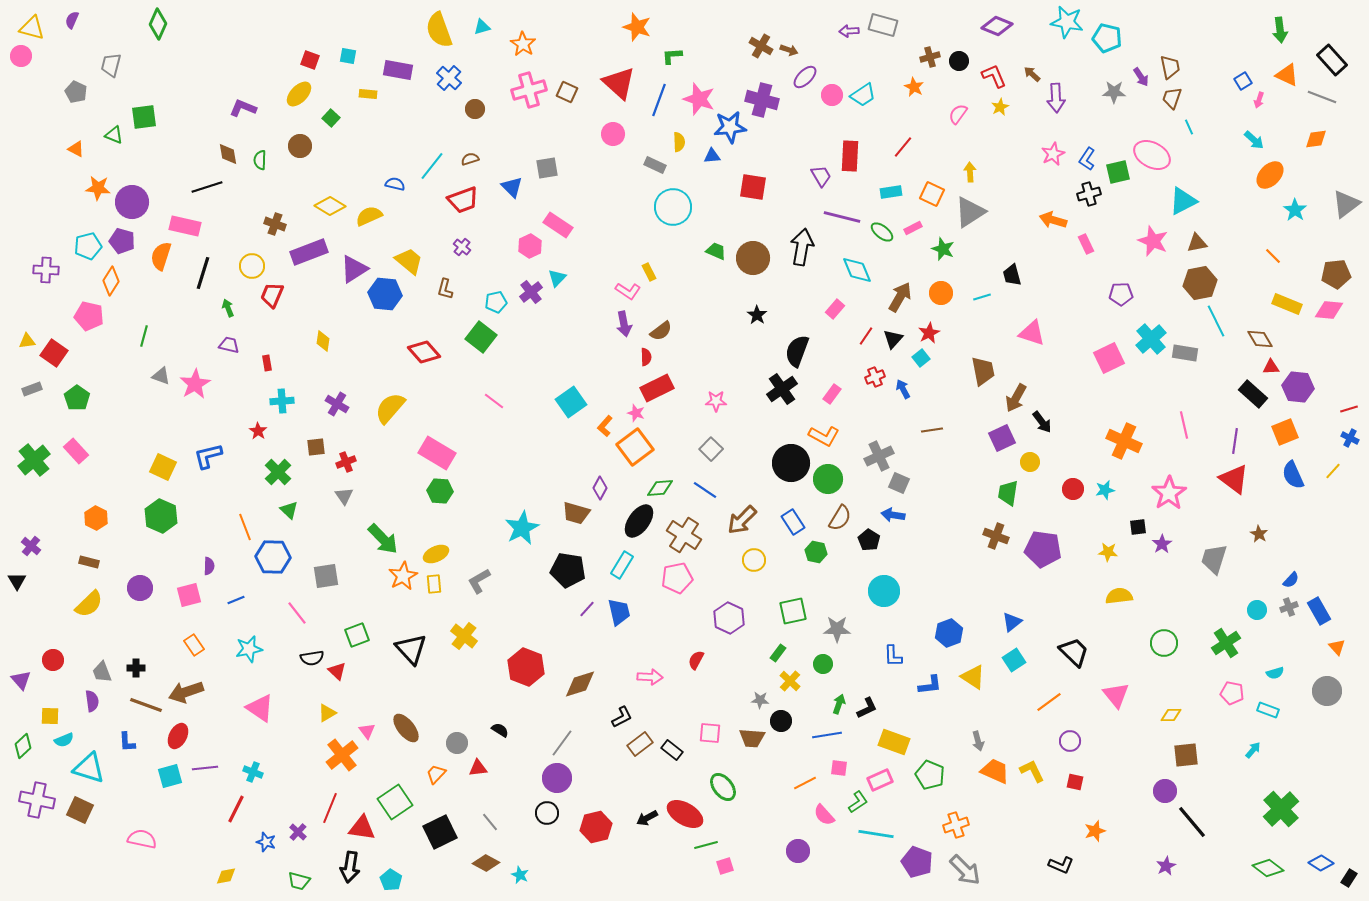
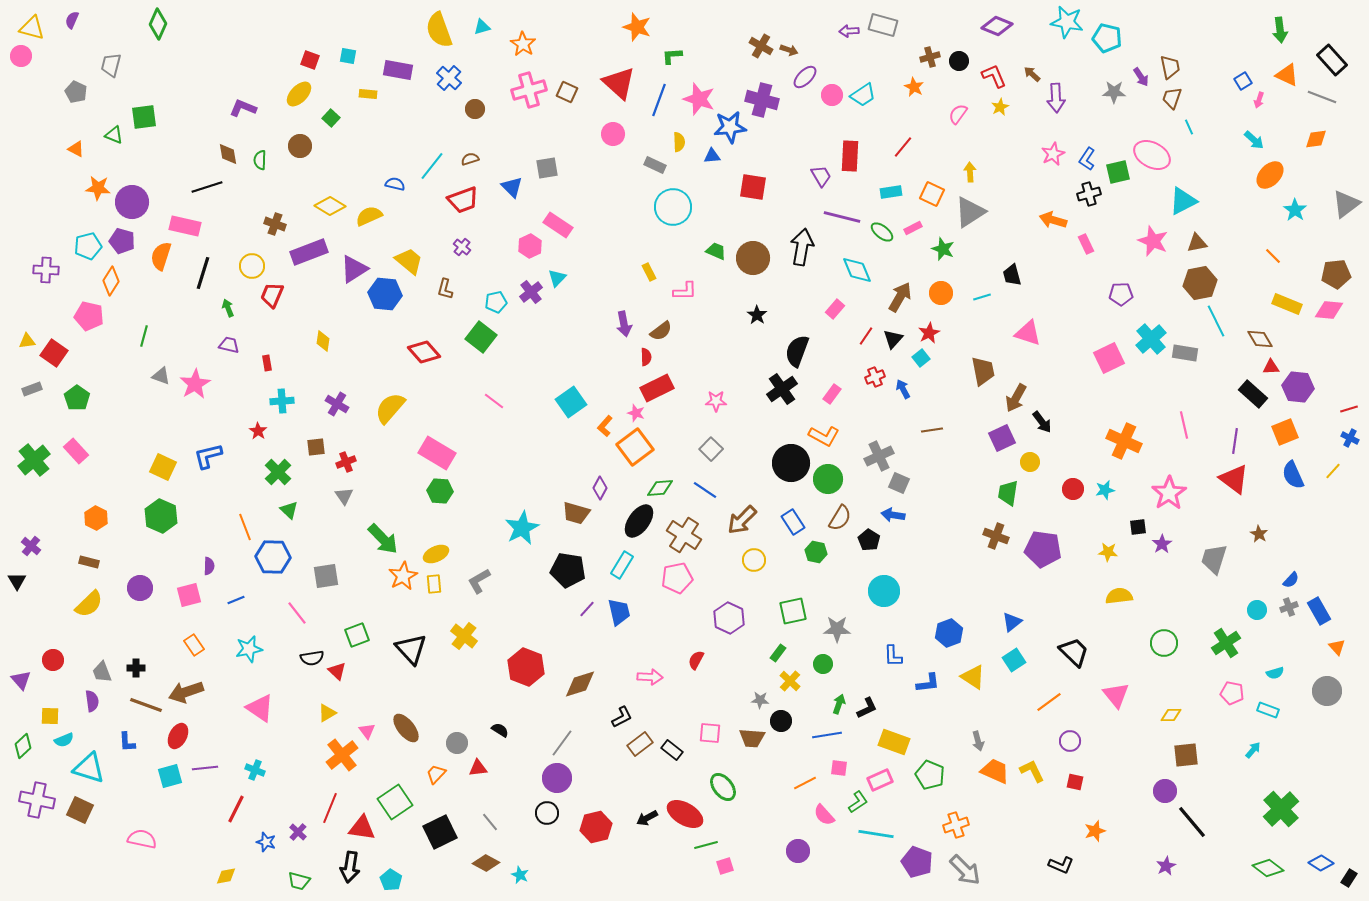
pink L-shape at (628, 291): moved 57 px right; rotated 35 degrees counterclockwise
pink triangle at (1032, 333): moved 4 px left
blue L-shape at (930, 685): moved 2 px left, 2 px up
cyan cross at (253, 772): moved 2 px right, 2 px up
